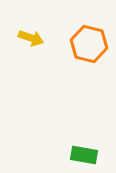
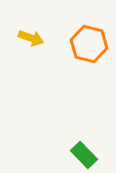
green rectangle: rotated 36 degrees clockwise
